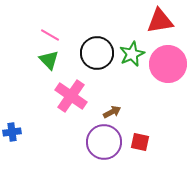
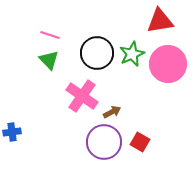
pink line: rotated 12 degrees counterclockwise
pink cross: moved 11 px right
red square: rotated 18 degrees clockwise
